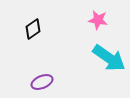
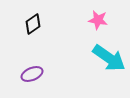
black diamond: moved 5 px up
purple ellipse: moved 10 px left, 8 px up
